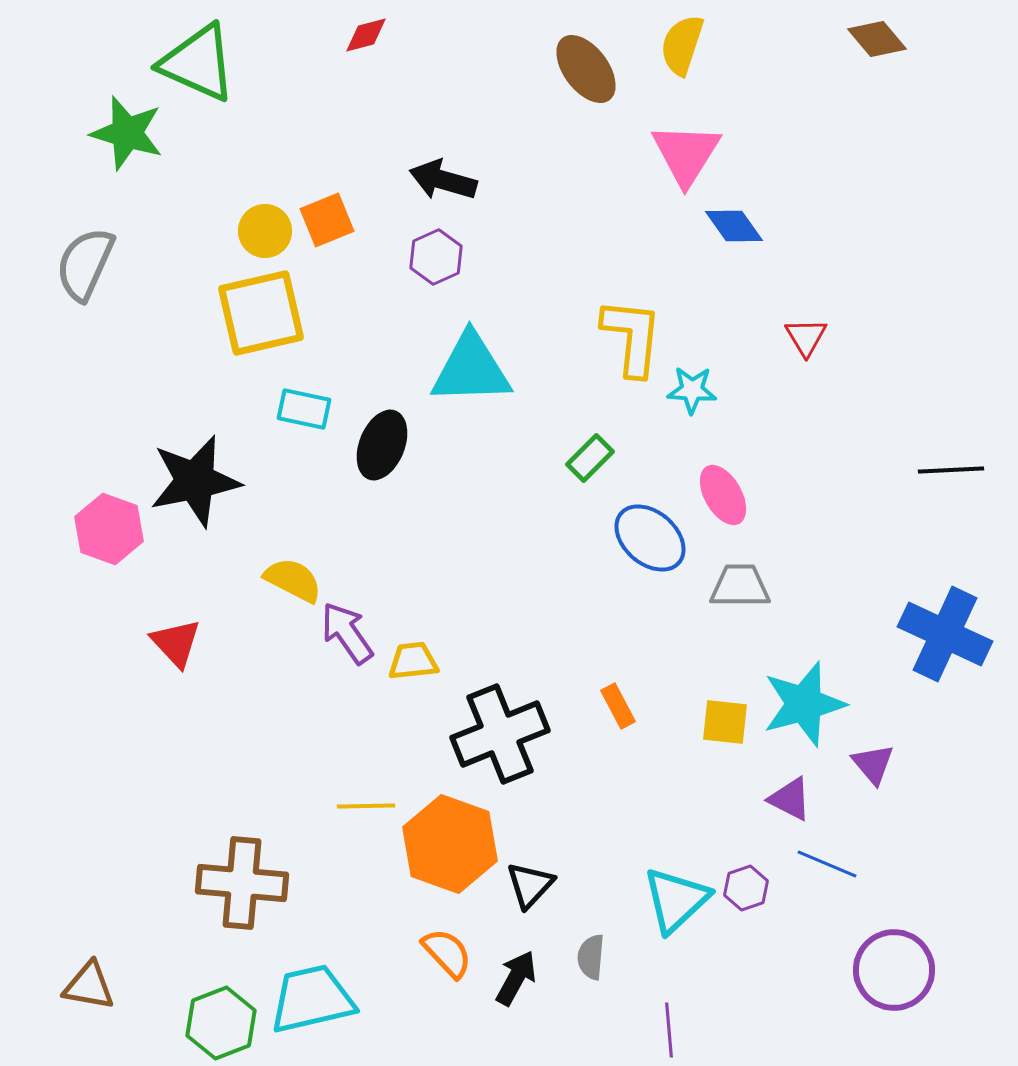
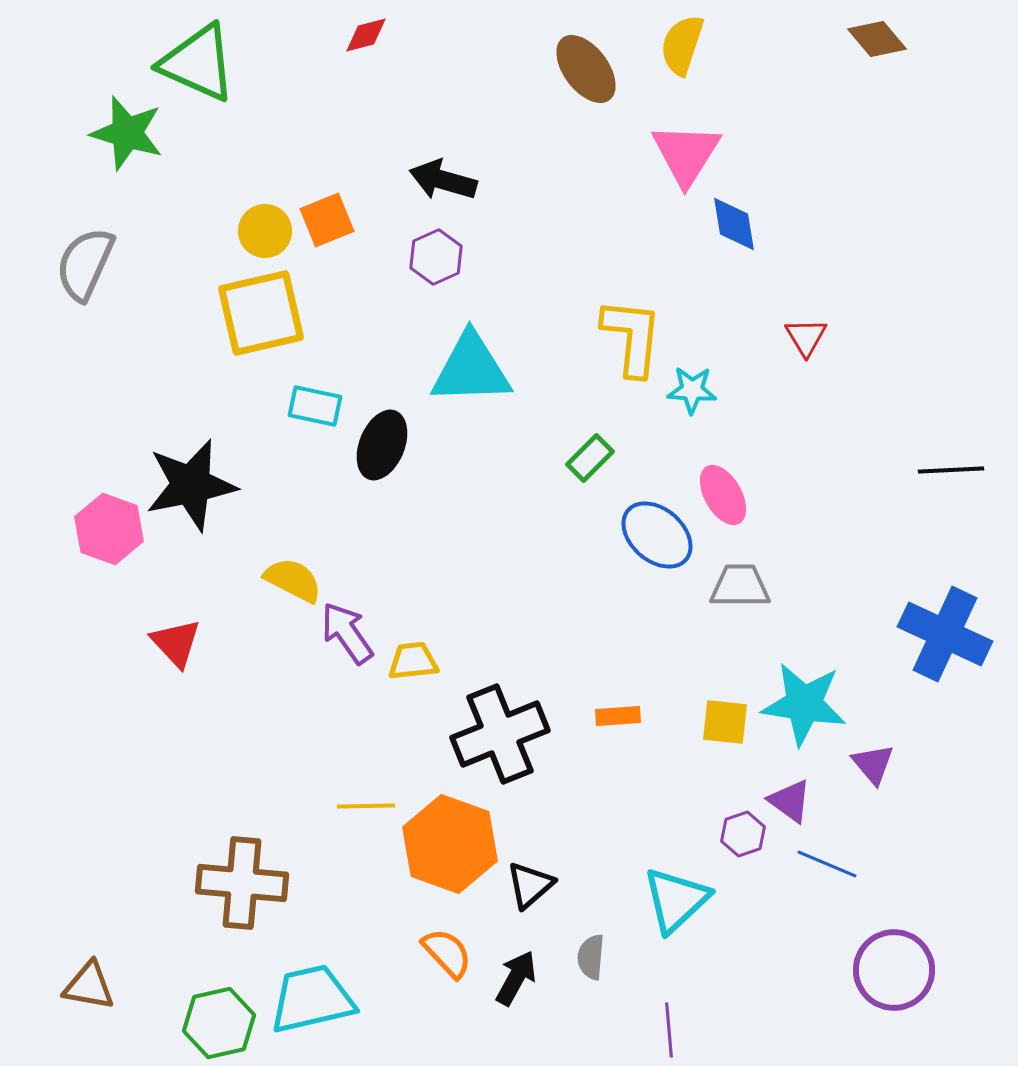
blue diamond at (734, 226): moved 2 px up; rotated 26 degrees clockwise
cyan rectangle at (304, 409): moved 11 px right, 3 px up
black star at (195, 481): moved 4 px left, 4 px down
blue ellipse at (650, 538): moved 7 px right, 3 px up
cyan star at (804, 704): rotated 24 degrees clockwise
orange rectangle at (618, 706): moved 10 px down; rotated 66 degrees counterclockwise
purple triangle at (790, 799): moved 2 px down; rotated 9 degrees clockwise
black triangle at (530, 885): rotated 6 degrees clockwise
purple hexagon at (746, 888): moved 3 px left, 54 px up
green hexagon at (221, 1023): moved 2 px left; rotated 8 degrees clockwise
